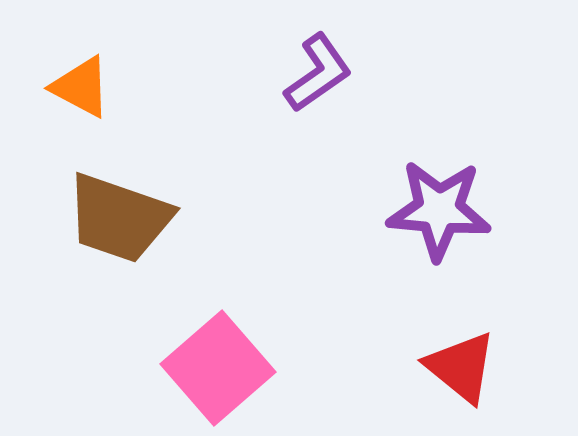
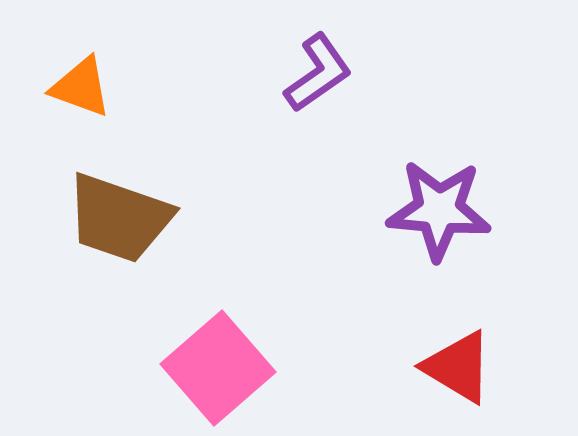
orange triangle: rotated 8 degrees counterclockwise
red triangle: moved 3 px left; rotated 8 degrees counterclockwise
